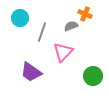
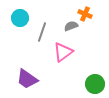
pink triangle: rotated 10 degrees clockwise
purple trapezoid: moved 4 px left, 7 px down
green circle: moved 2 px right, 8 px down
